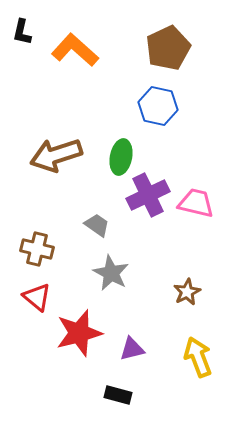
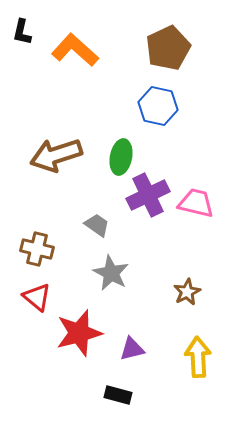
yellow arrow: rotated 18 degrees clockwise
